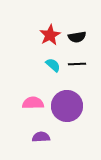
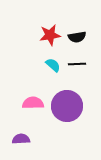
red star: rotated 20 degrees clockwise
purple semicircle: moved 20 px left, 2 px down
